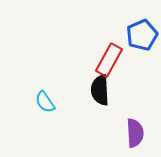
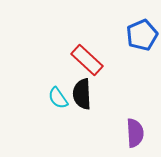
red rectangle: moved 22 px left; rotated 76 degrees counterclockwise
black semicircle: moved 18 px left, 4 px down
cyan semicircle: moved 13 px right, 4 px up
